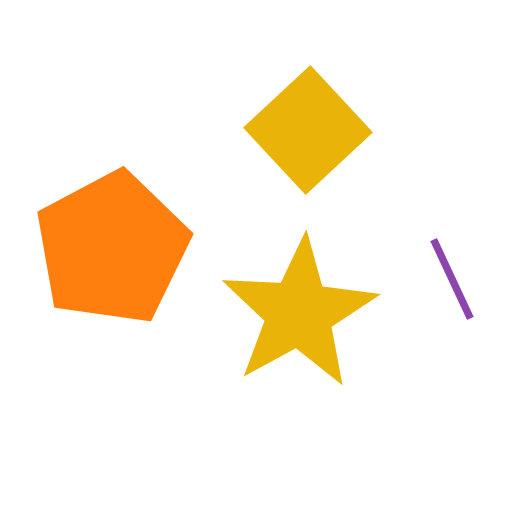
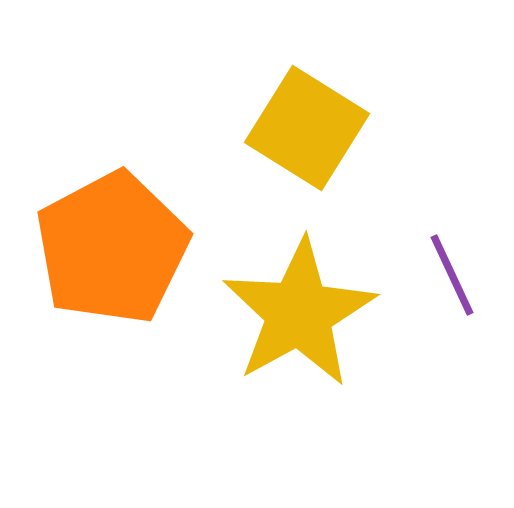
yellow square: moved 1 px left, 2 px up; rotated 15 degrees counterclockwise
purple line: moved 4 px up
